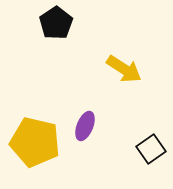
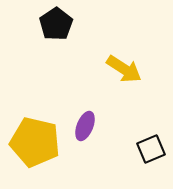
black pentagon: moved 1 px down
black square: rotated 12 degrees clockwise
